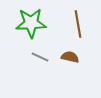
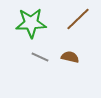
brown line: moved 5 px up; rotated 56 degrees clockwise
